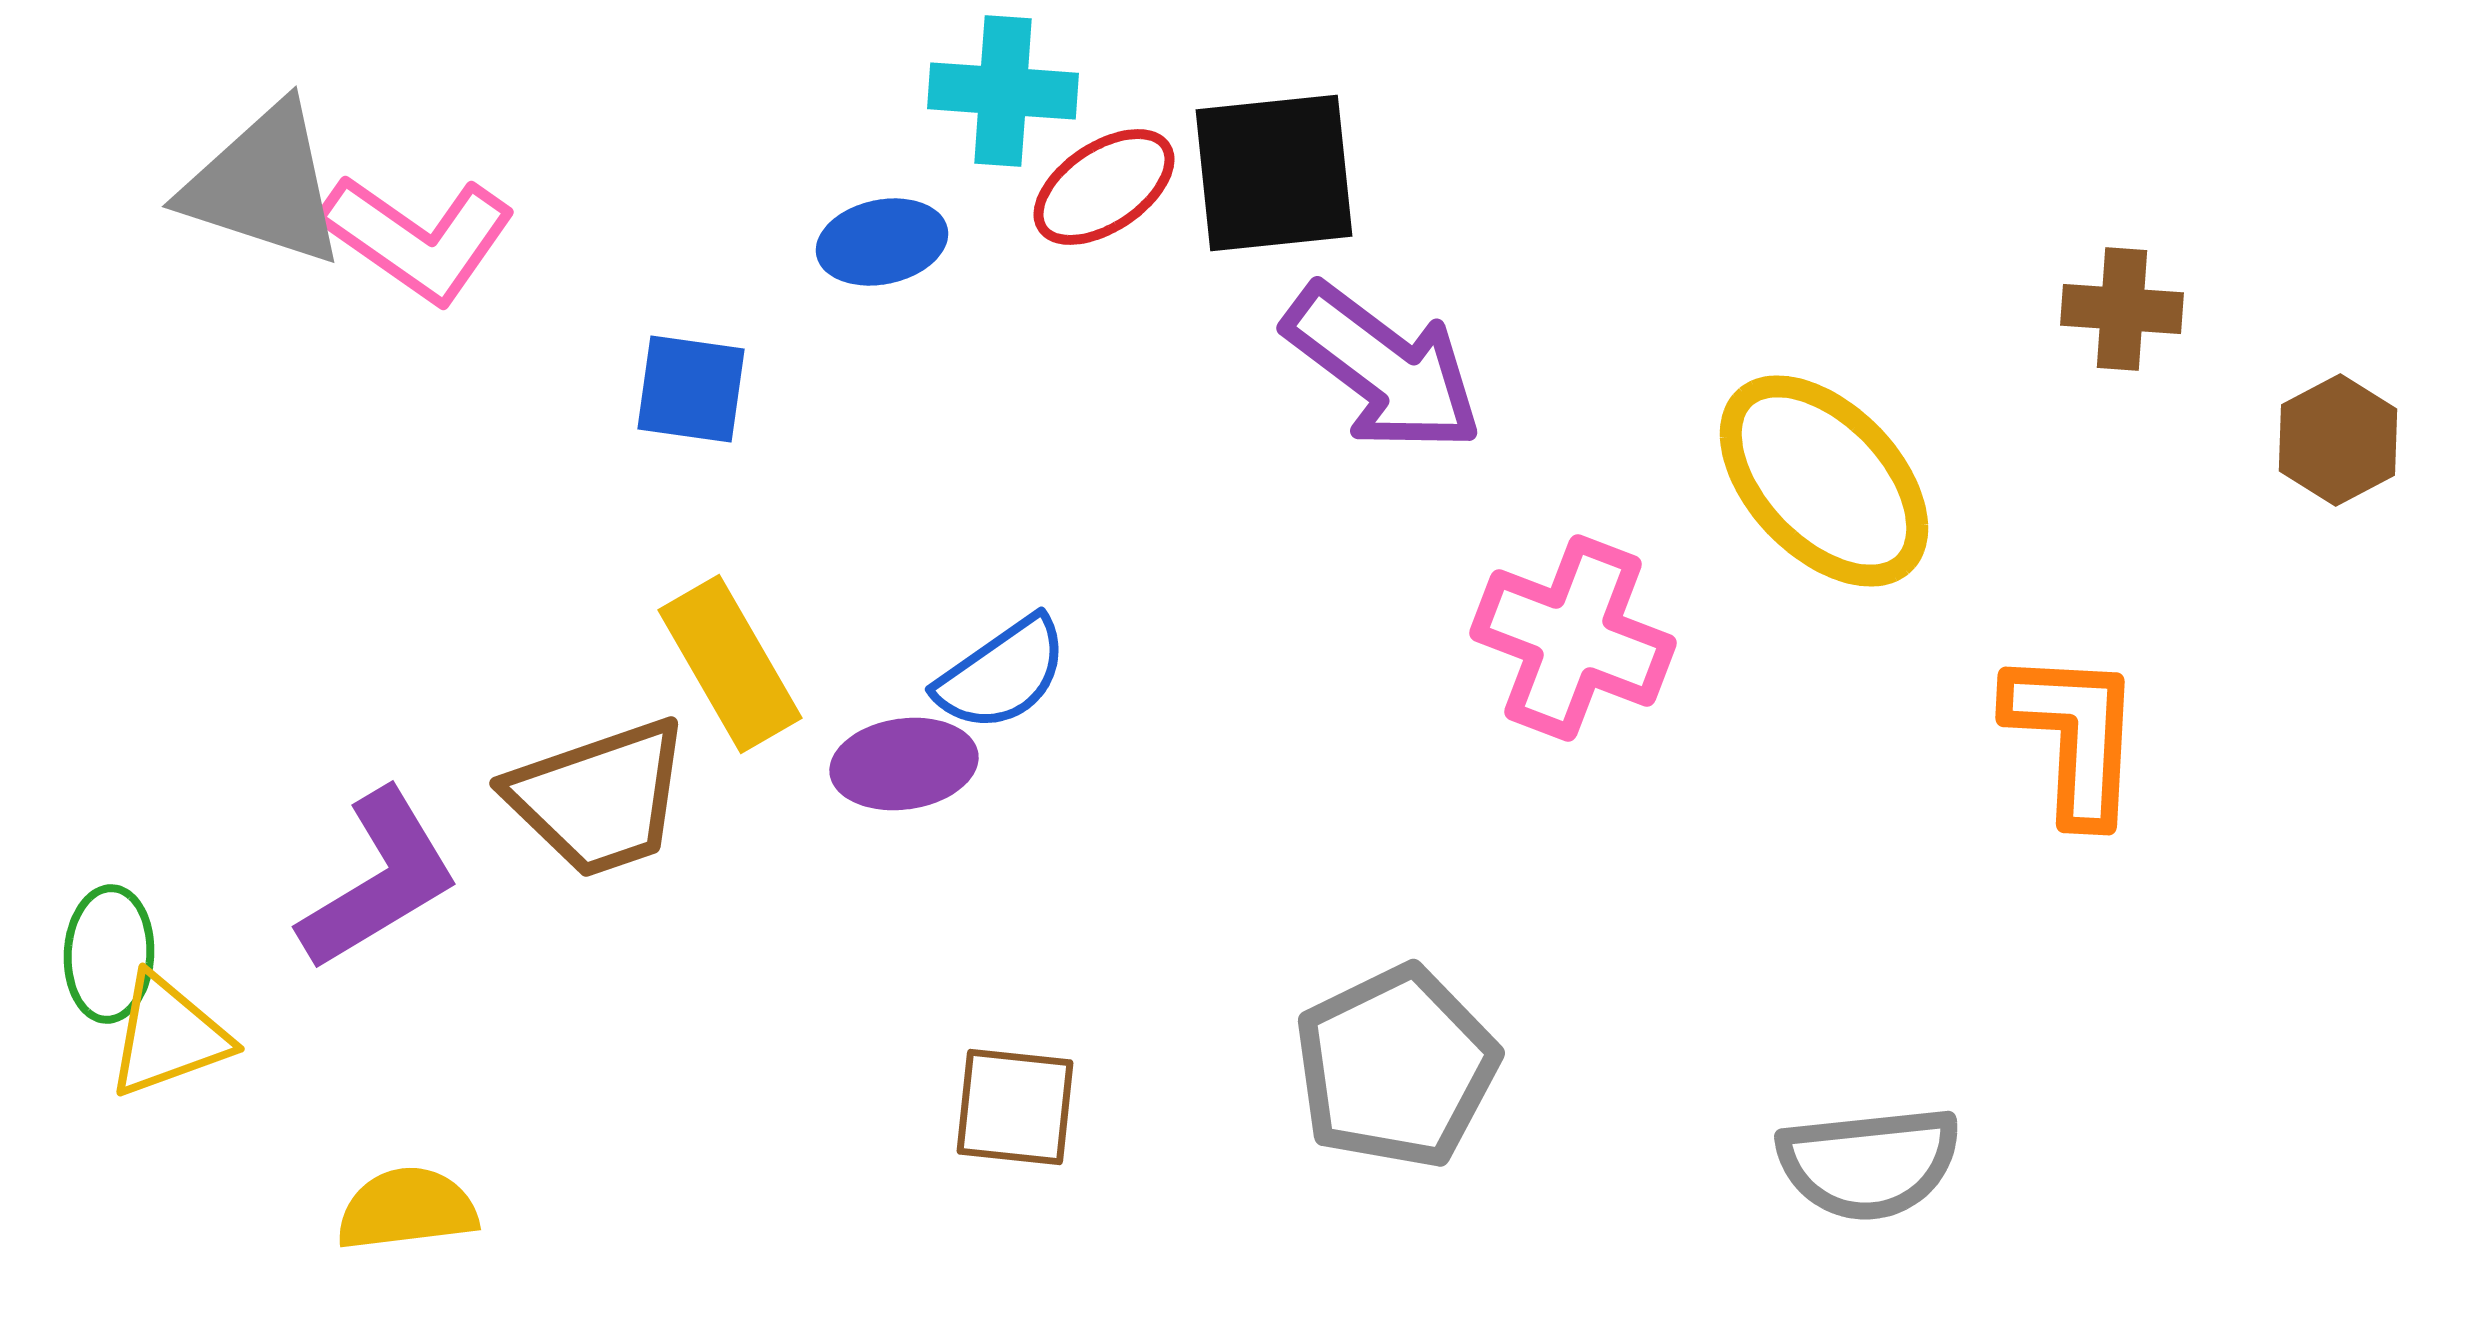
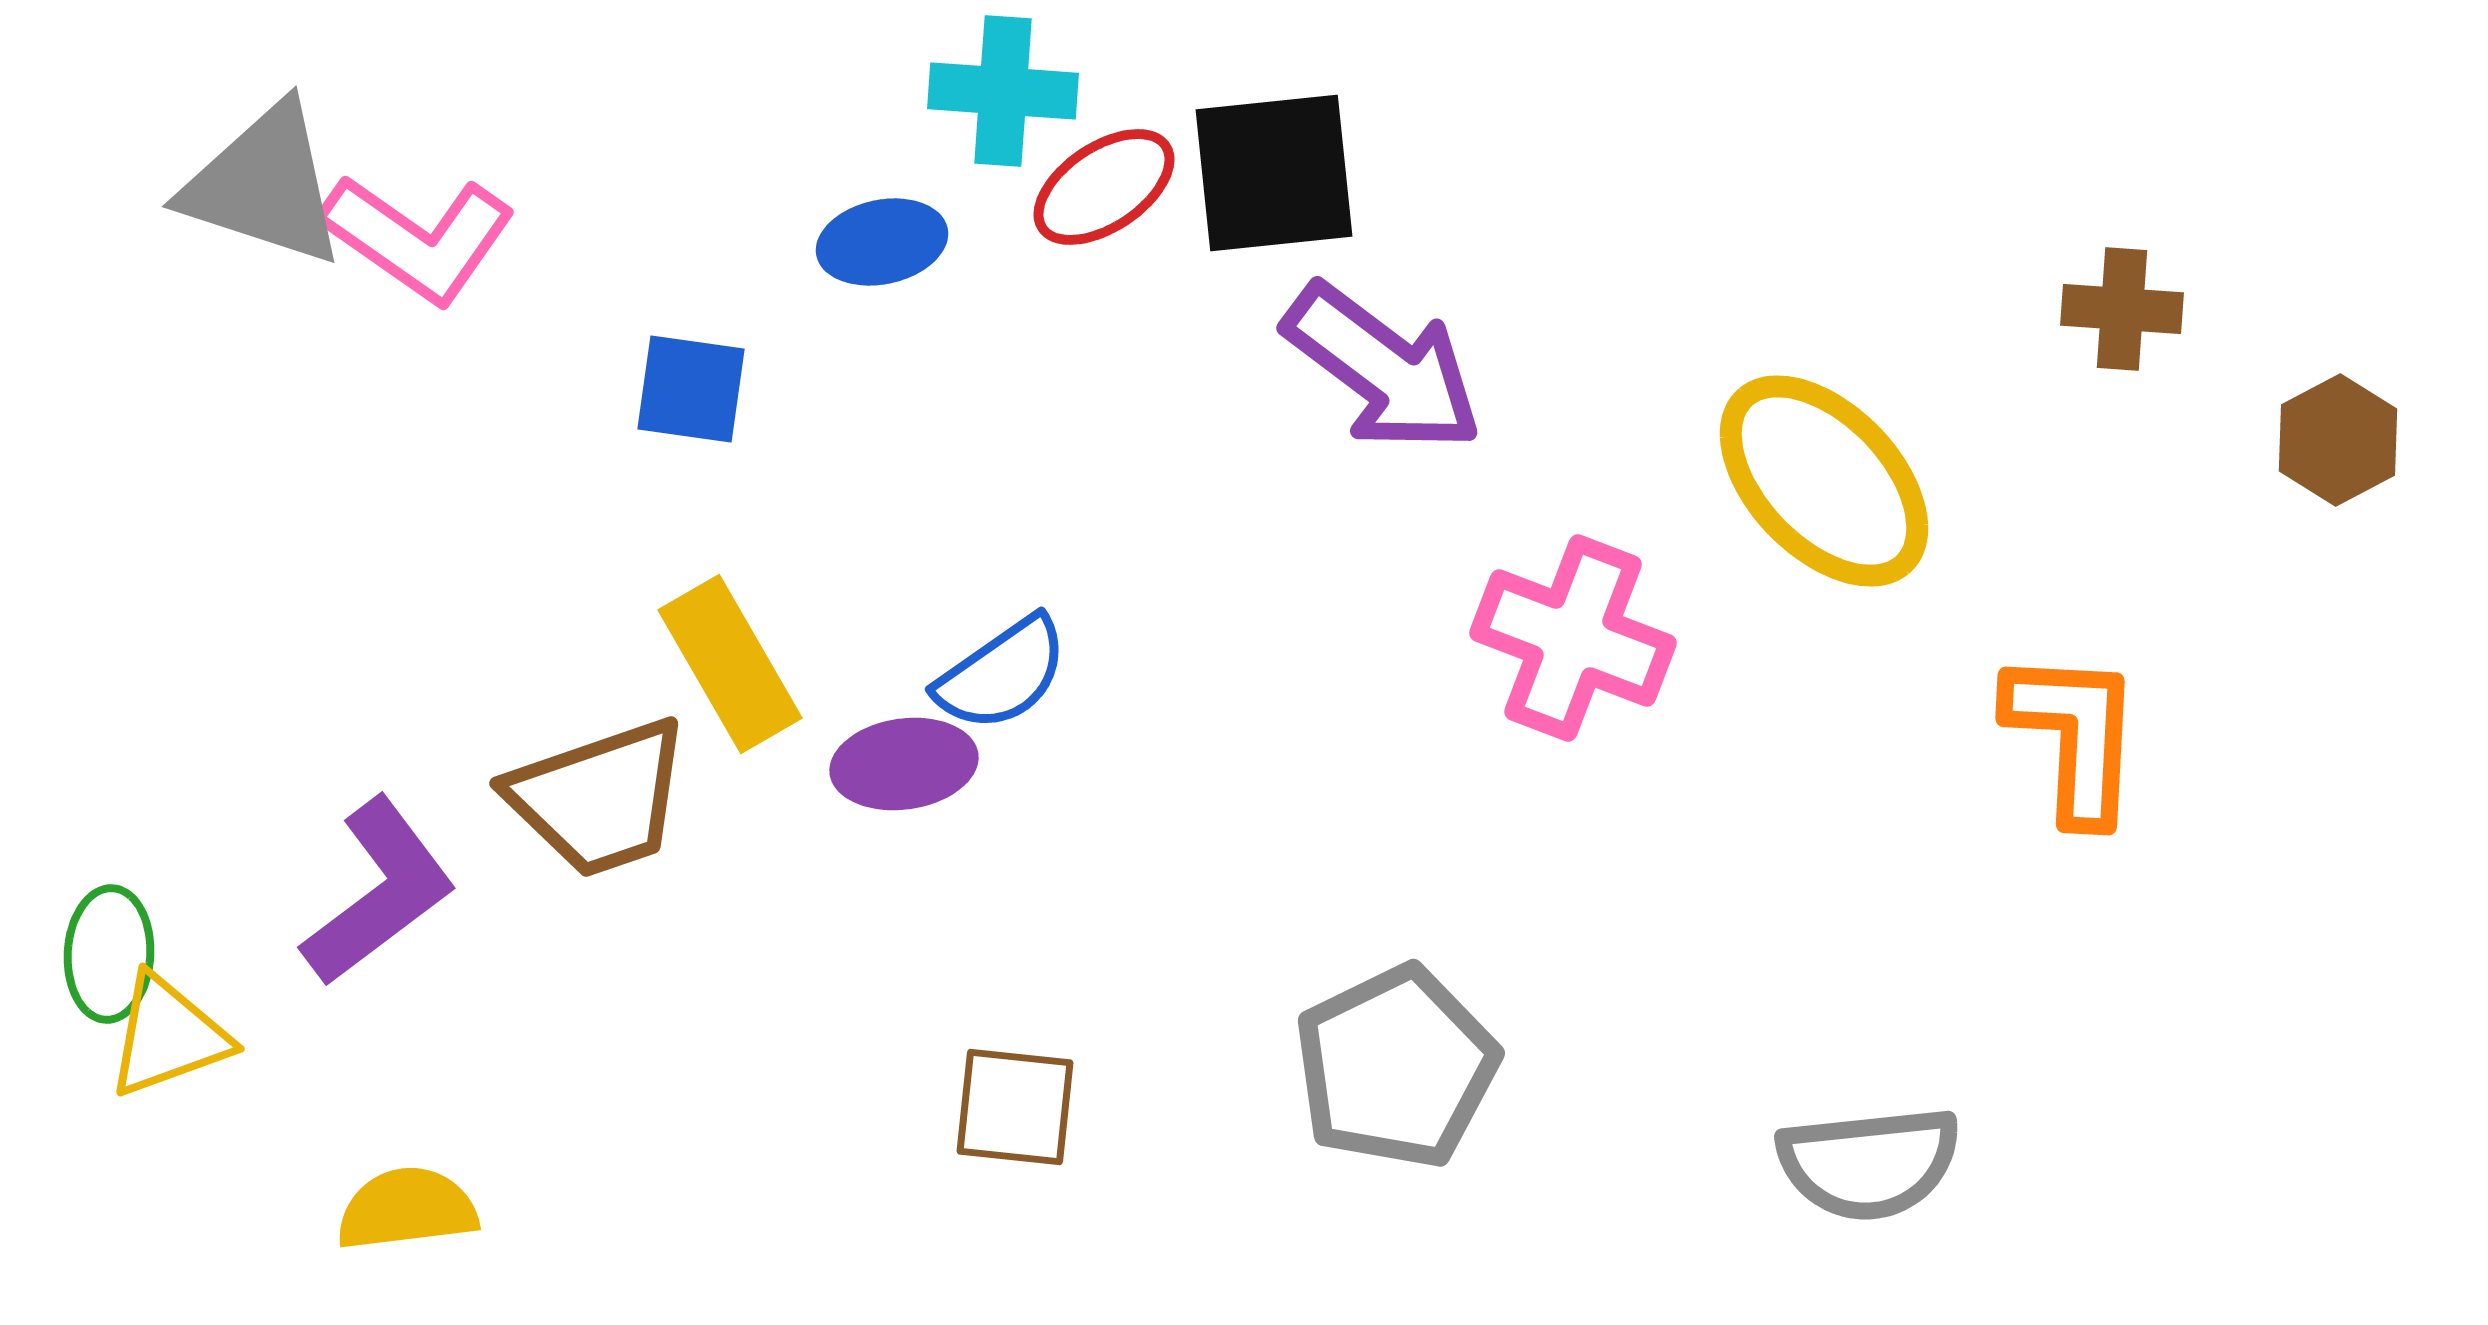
purple L-shape: moved 12 px down; rotated 6 degrees counterclockwise
